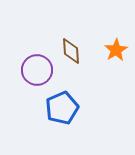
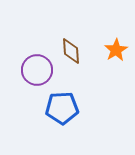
blue pentagon: rotated 20 degrees clockwise
